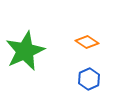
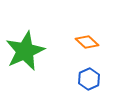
orange diamond: rotated 10 degrees clockwise
